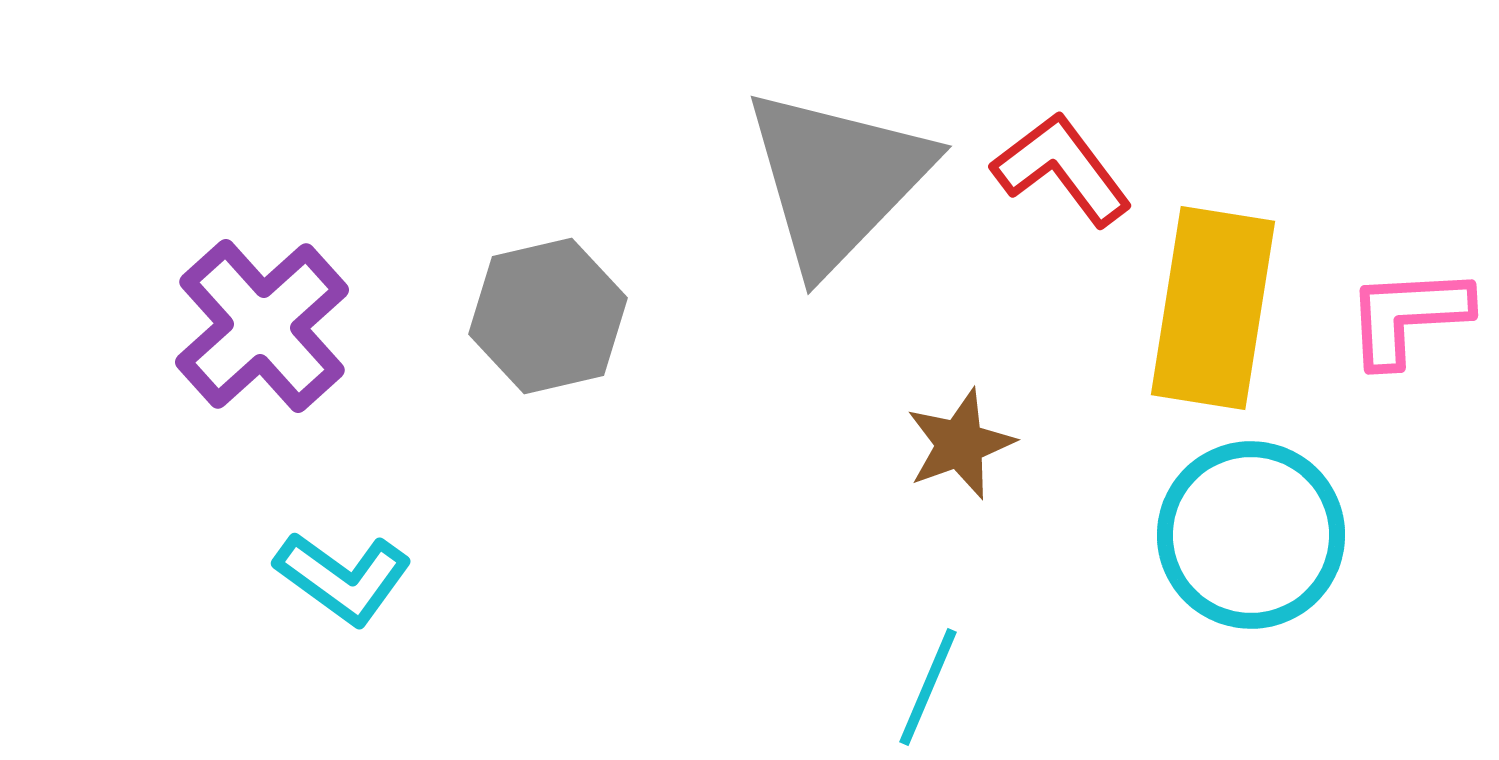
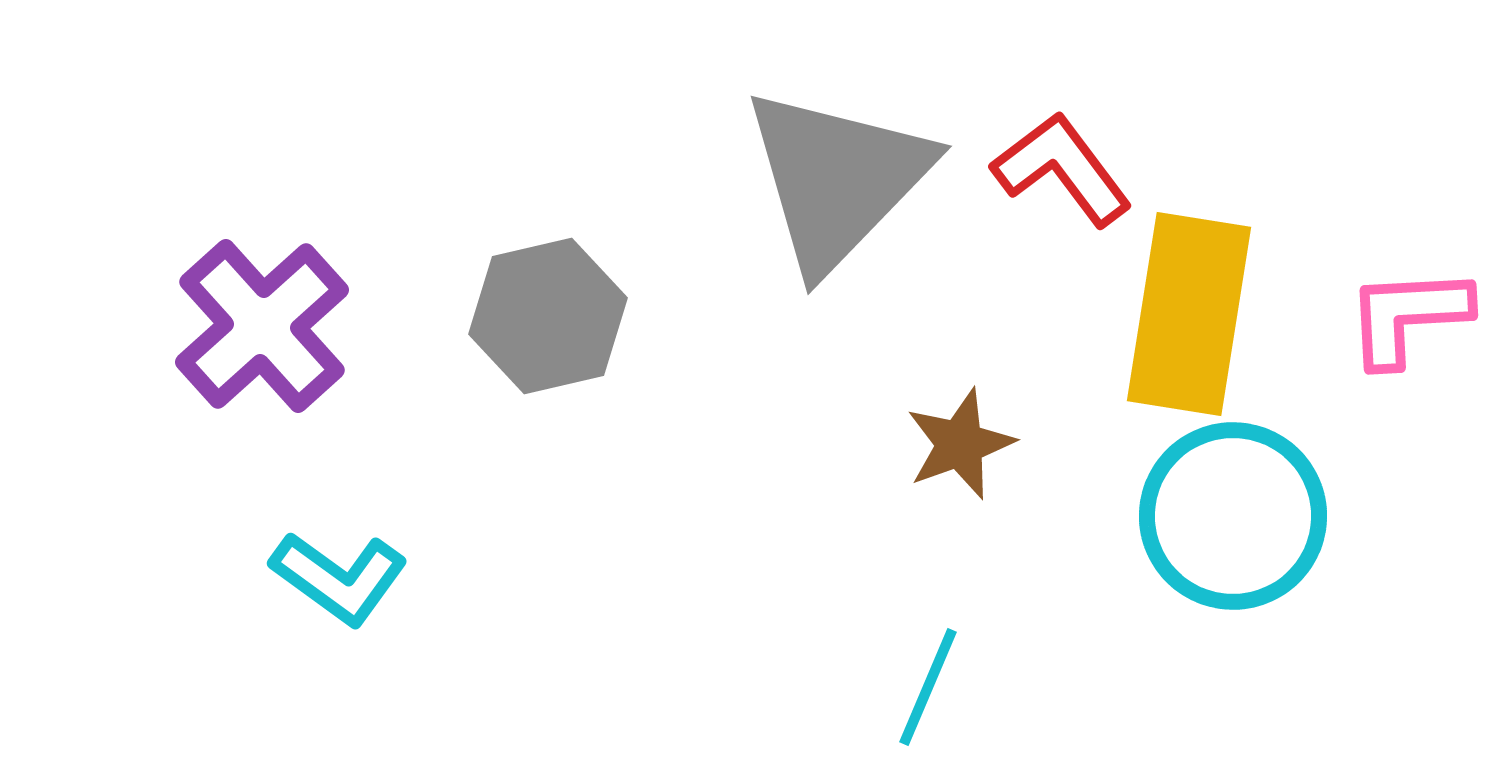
yellow rectangle: moved 24 px left, 6 px down
cyan circle: moved 18 px left, 19 px up
cyan L-shape: moved 4 px left
